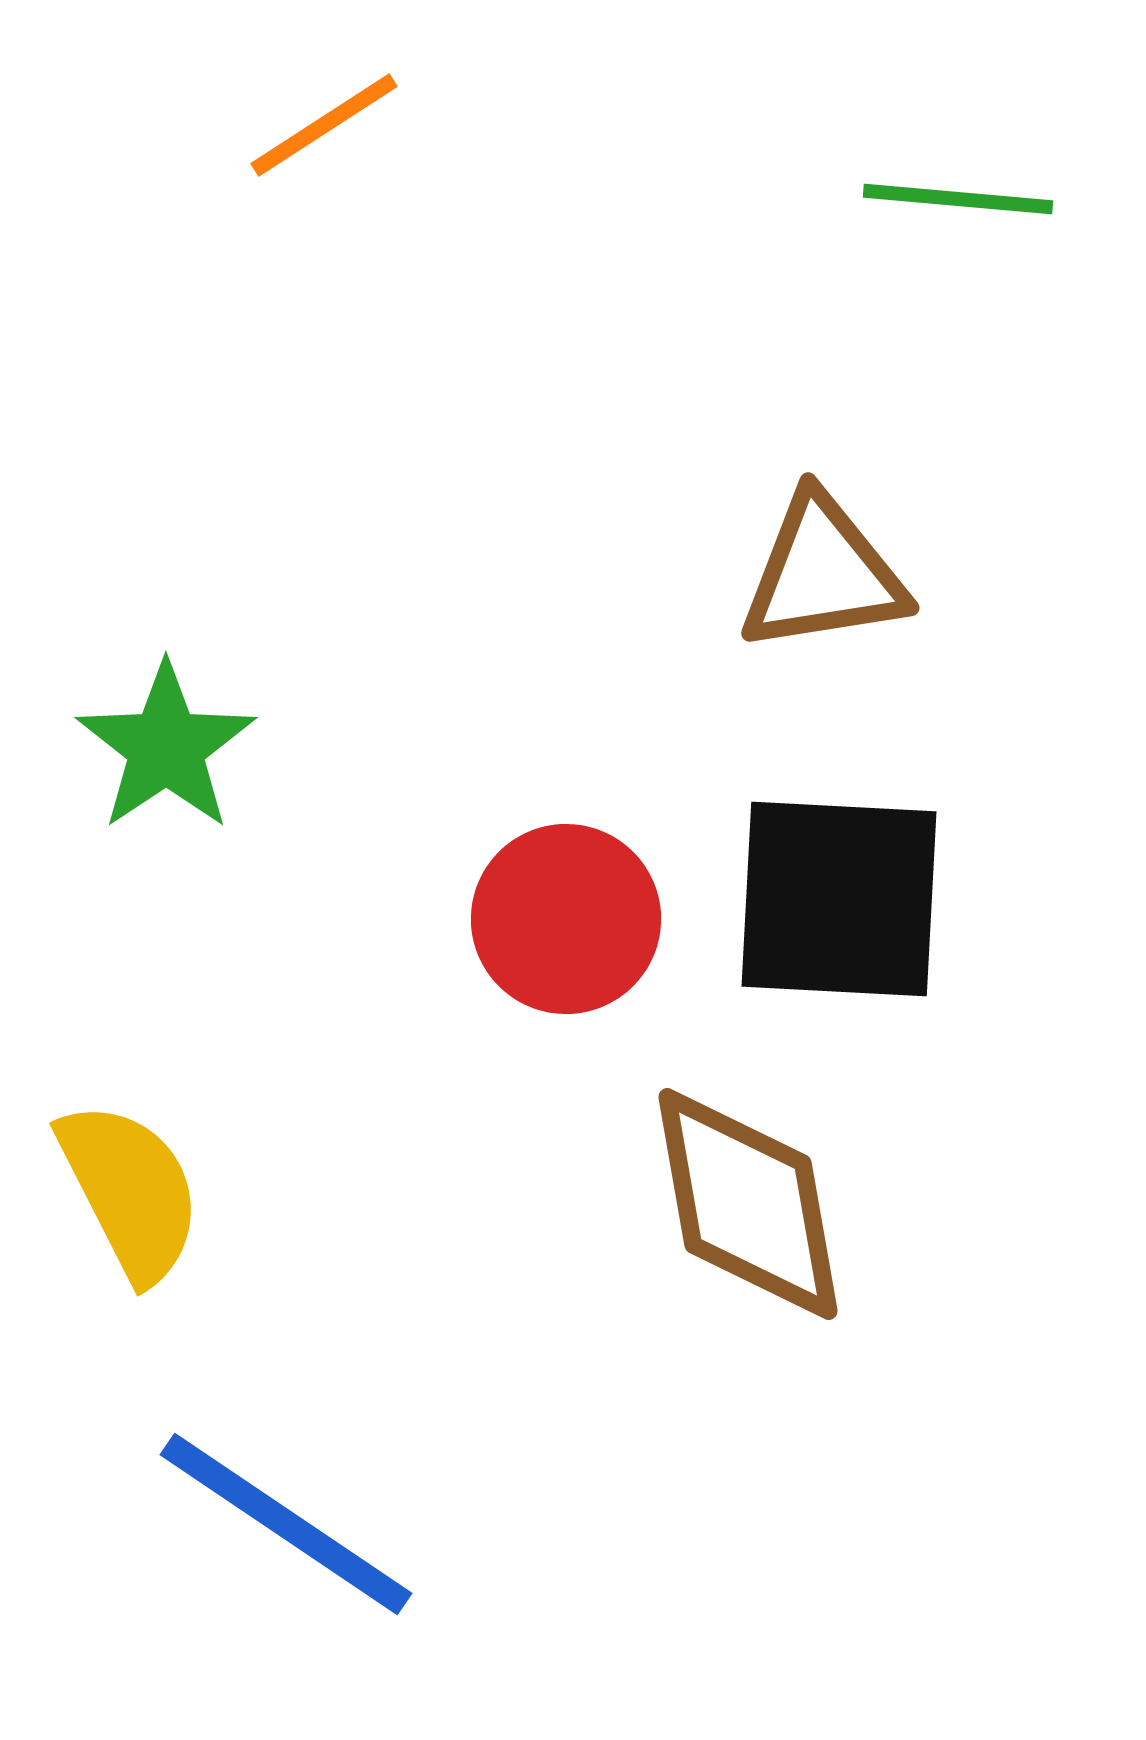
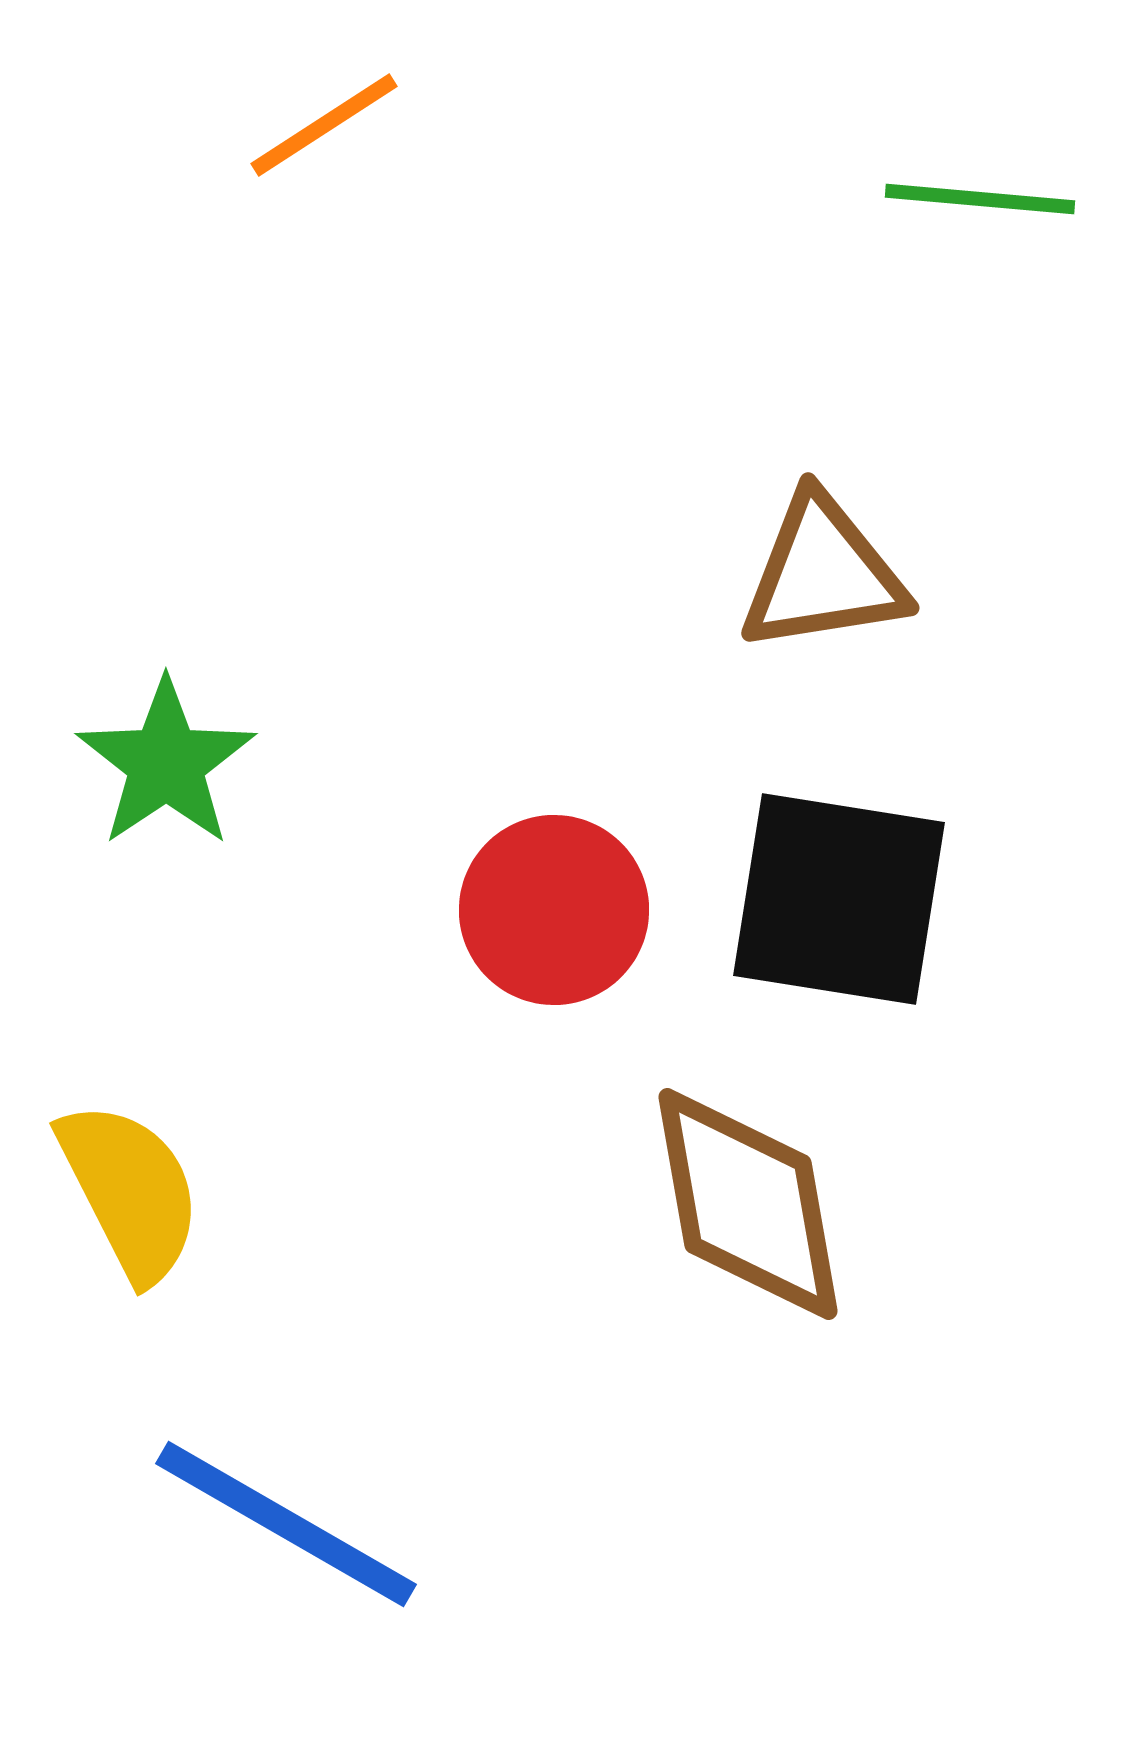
green line: moved 22 px right
green star: moved 16 px down
black square: rotated 6 degrees clockwise
red circle: moved 12 px left, 9 px up
blue line: rotated 4 degrees counterclockwise
